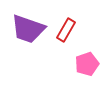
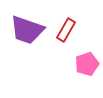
purple trapezoid: moved 1 px left, 1 px down
